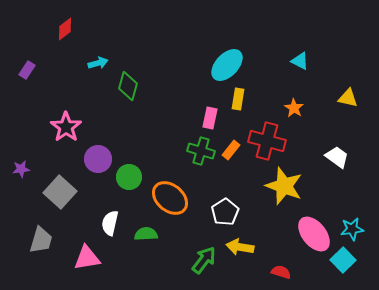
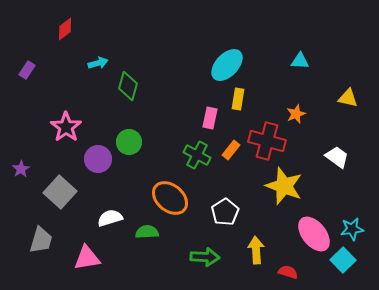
cyan triangle: rotated 24 degrees counterclockwise
orange star: moved 2 px right, 6 px down; rotated 18 degrees clockwise
green cross: moved 4 px left, 4 px down; rotated 12 degrees clockwise
purple star: rotated 24 degrees counterclockwise
green circle: moved 35 px up
white semicircle: moved 5 px up; rotated 60 degrees clockwise
green semicircle: moved 1 px right, 2 px up
yellow arrow: moved 16 px right, 3 px down; rotated 76 degrees clockwise
green arrow: moved 1 px right, 3 px up; rotated 56 degrees clockwise
red semicircle: moved 7 px right
